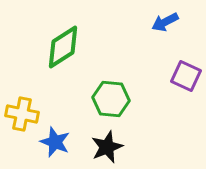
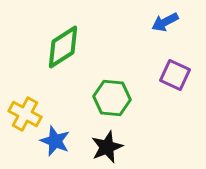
purple square: moved 11 px left, 1 px up
green hexagon: moved 1 px right, 1 px up
yellow cross: moved 3 px right; rotated 16 degrees clockwise
blue star: moved 1 px up
